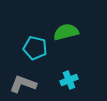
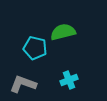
green semicircle: moved 3 px left
